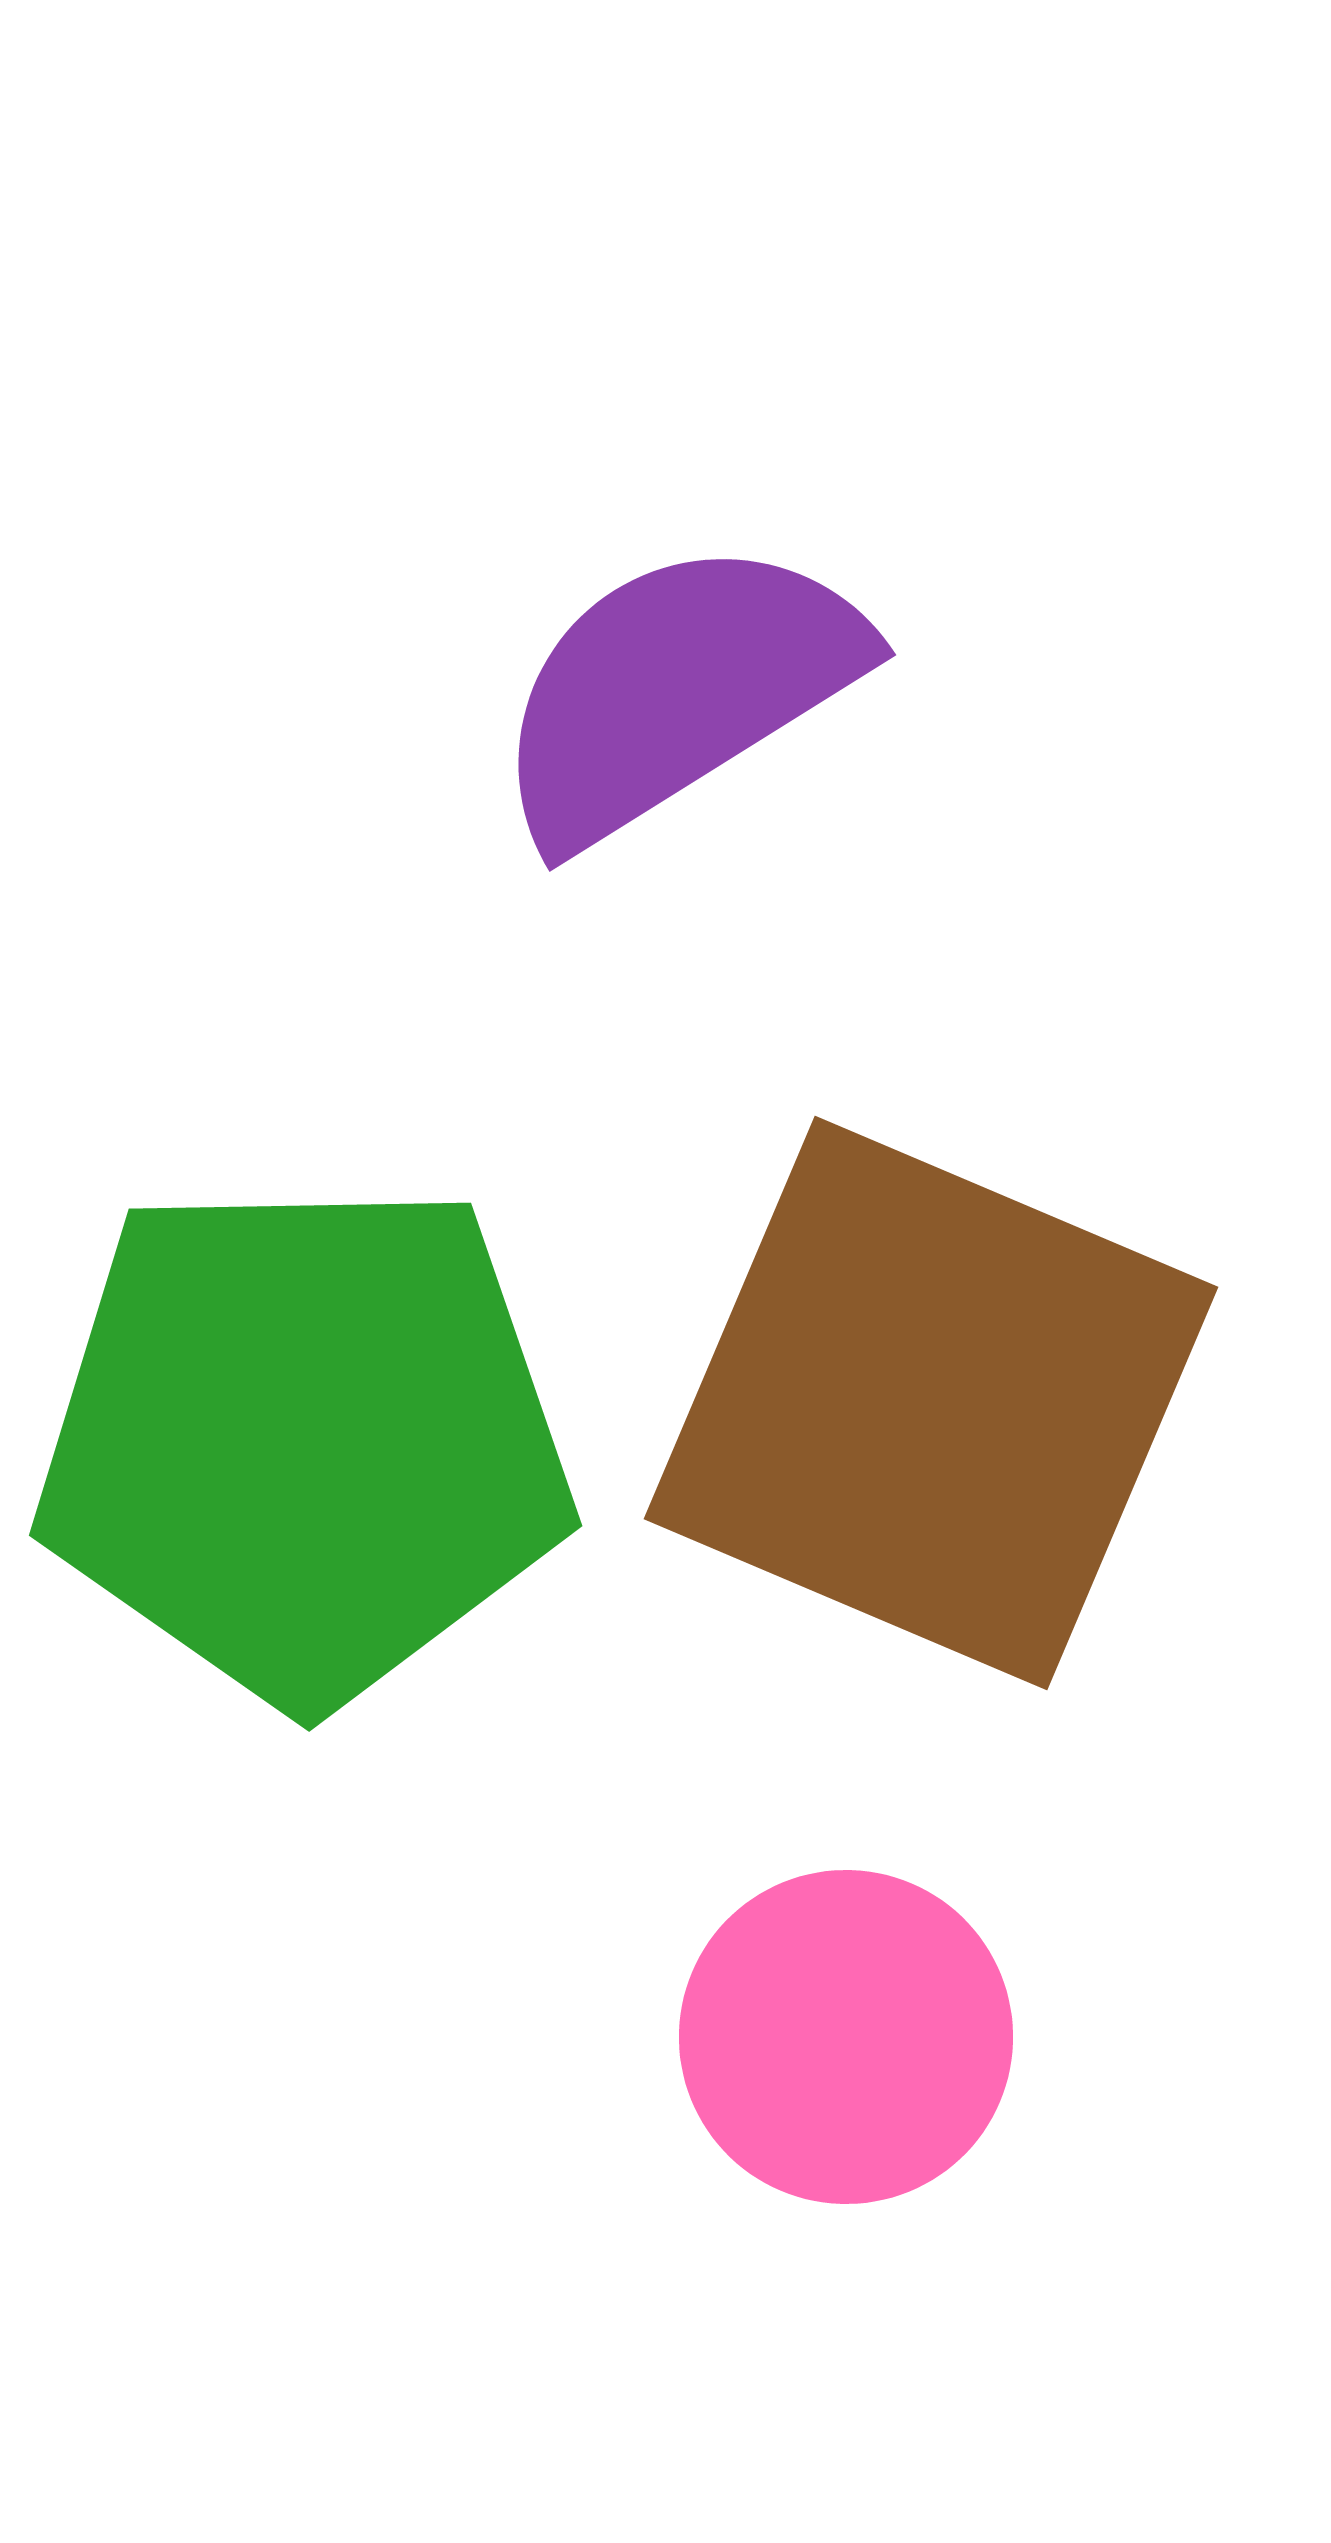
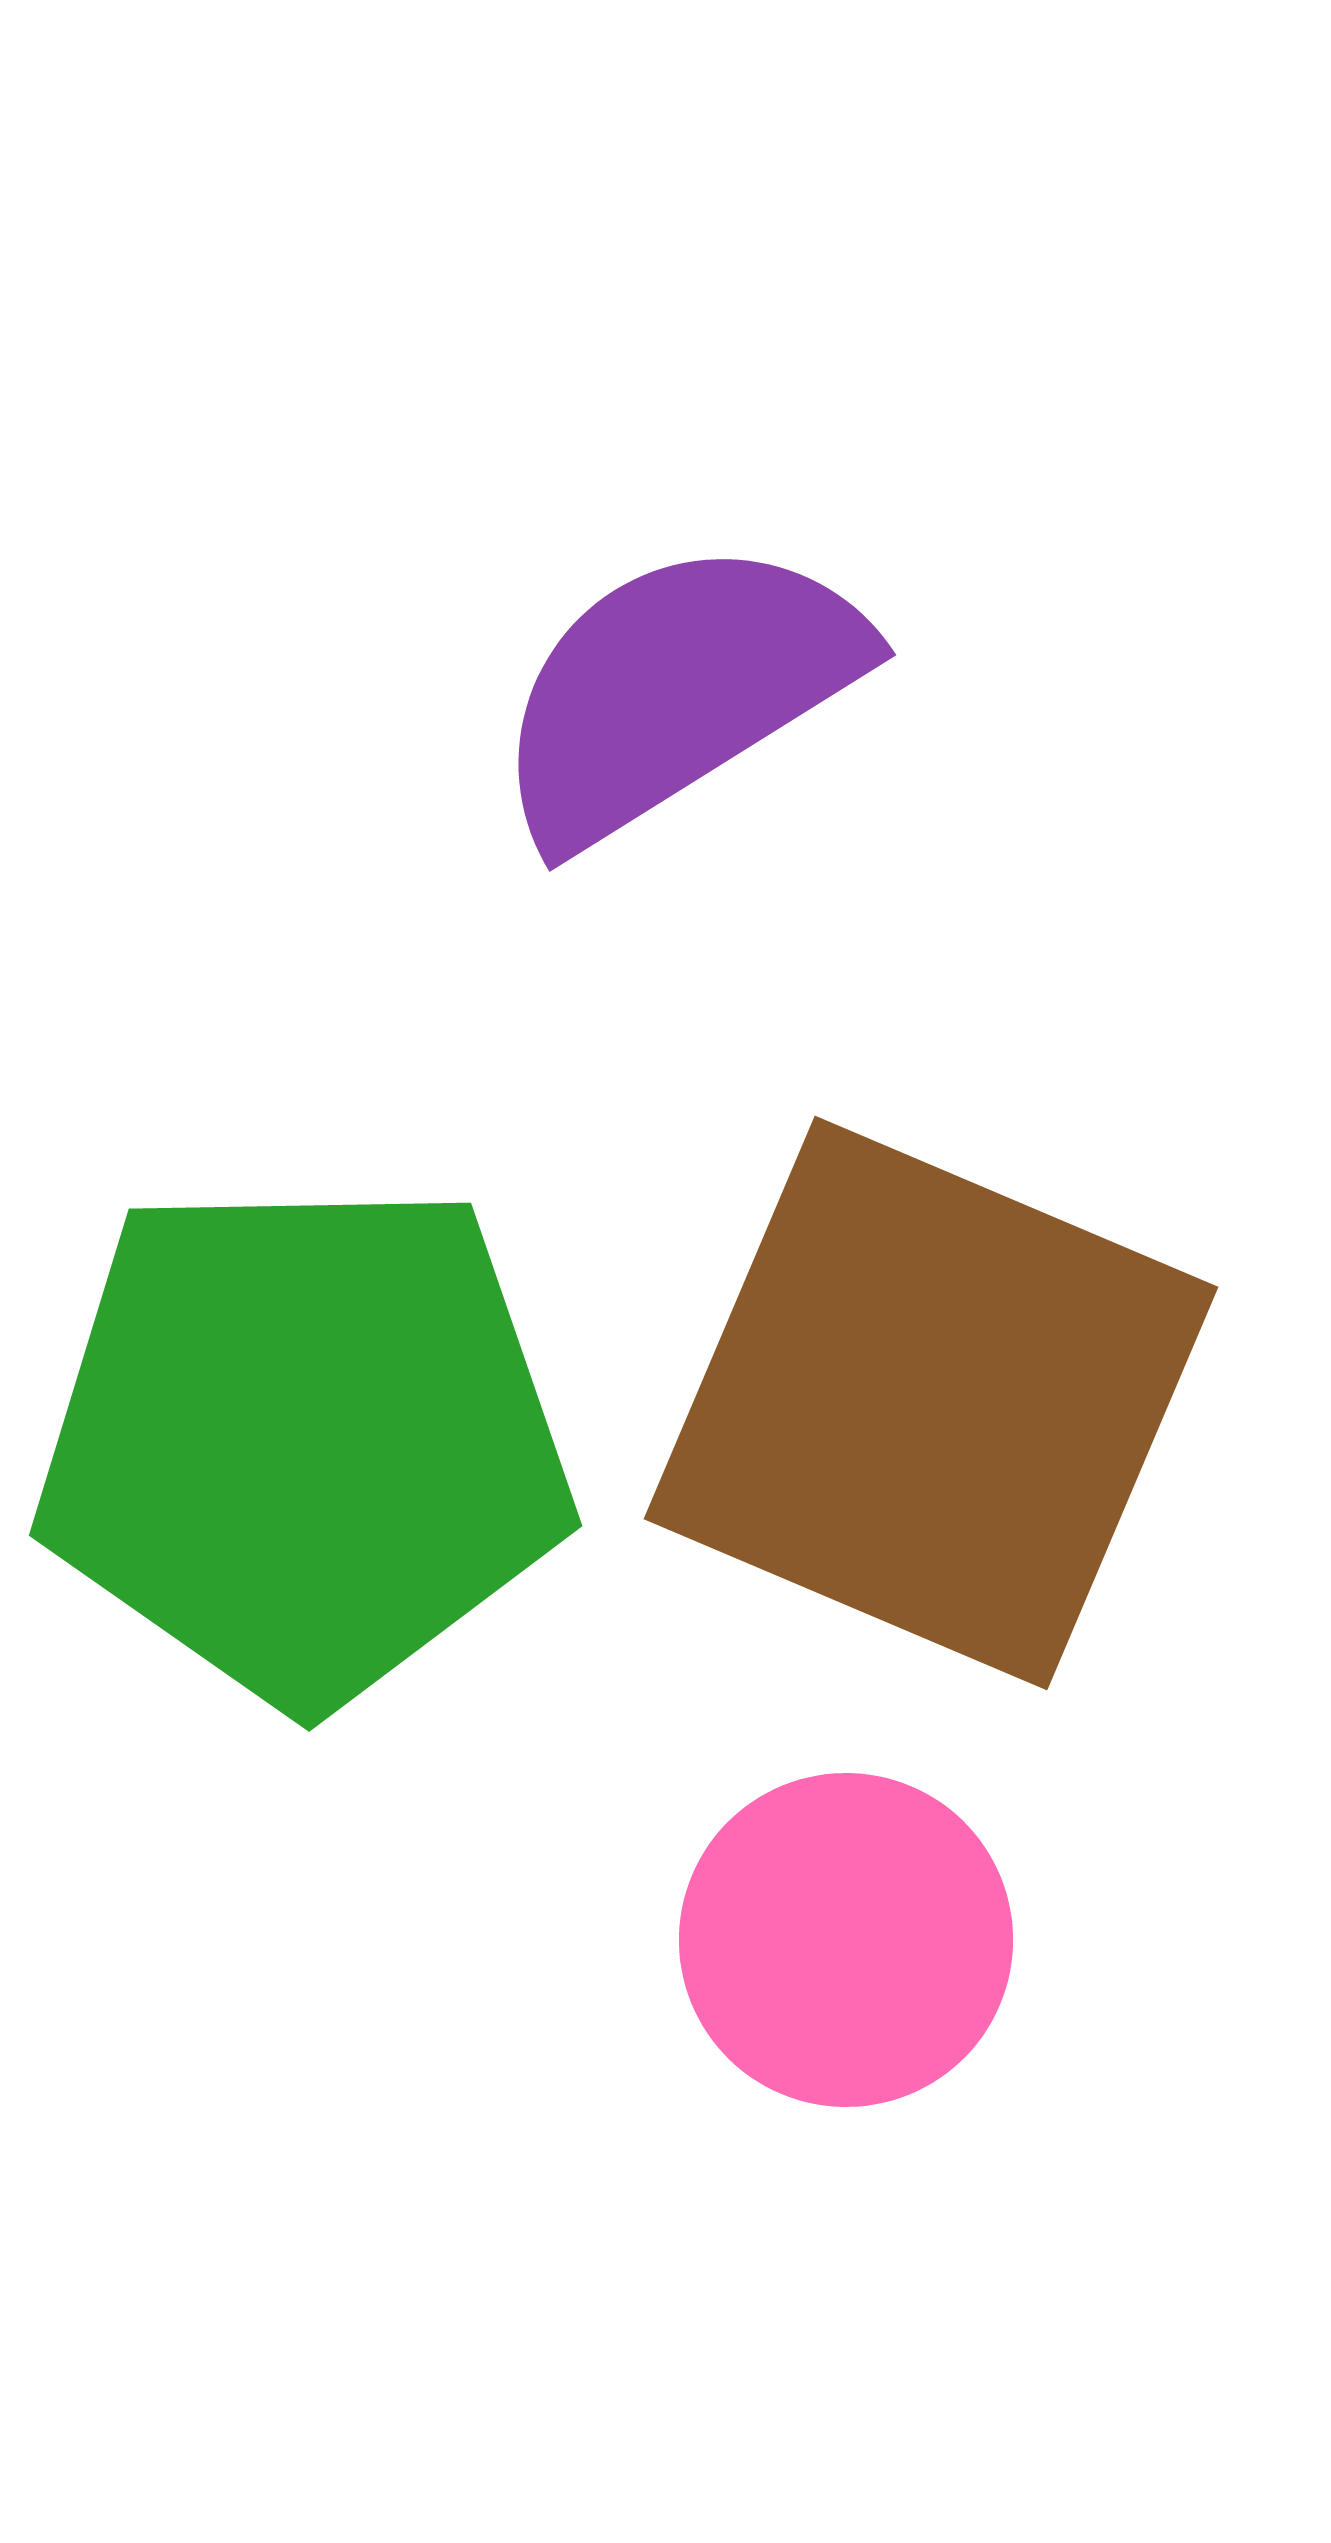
pink circle: moved 97 px up
